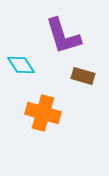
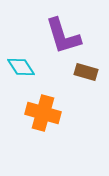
cyan diamond: moved 2 px down
brown rectangle: moved 3 px right, 4 px up
